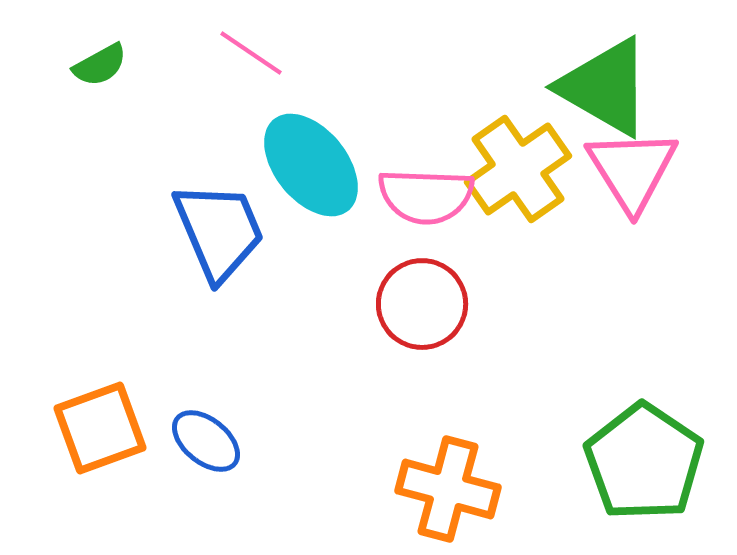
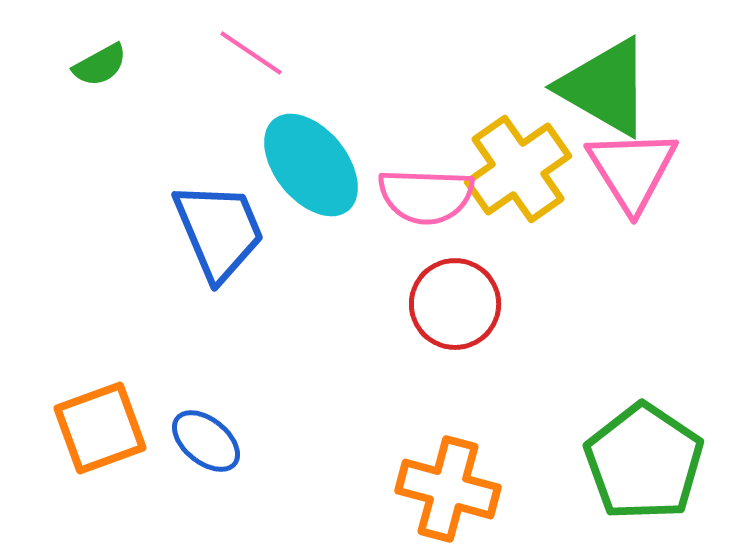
red circle: moved 33 px right
